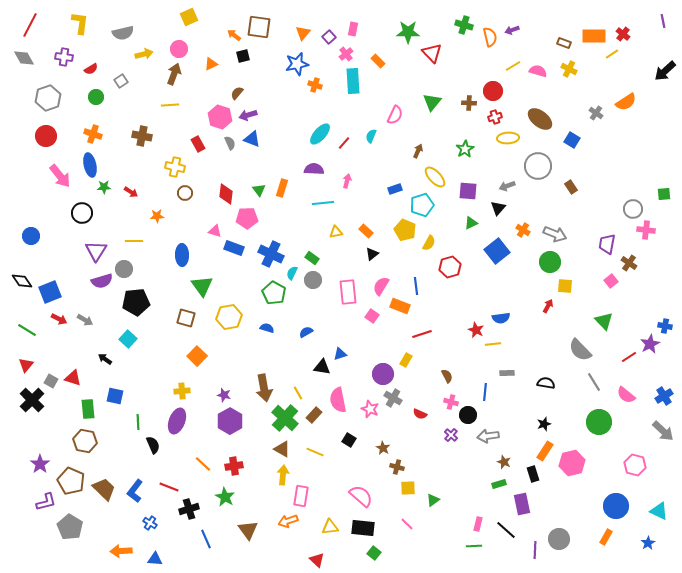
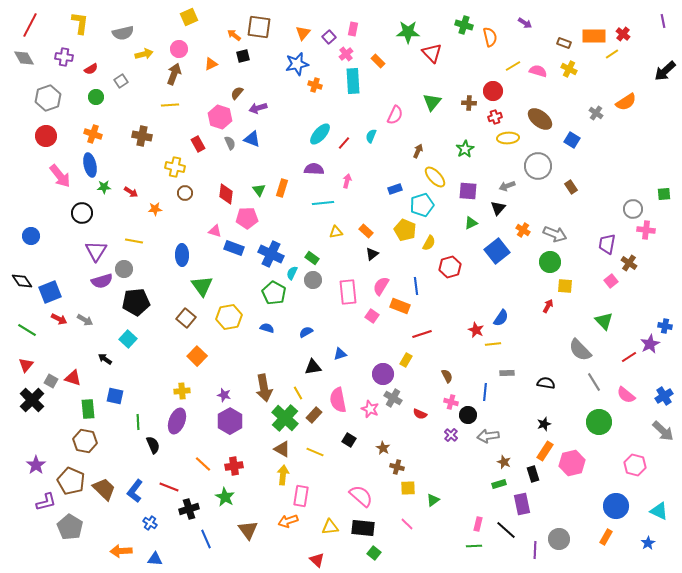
purple arrow at (512, 30): moved 13 px right, 7 px up; rotated 128 degrees counterclockwise
purple arrow at (248, 115): moved 10 px right, 7 px up
orange star at (157, 216): moved 2 px left, 7 px up
yellow line at (134, 241): rotated 12 degrees clockwise
brown square at (186, 318): rotated 24 degrees clockwise
blue semicircle at (501, 318): rotated 48 degrees counterclockwise
black triangle at (322, 367): moved 9 px left; rotated 18 degrees counterclockwise
purple star at (40, 464): moved 4 px left, 1 px down
